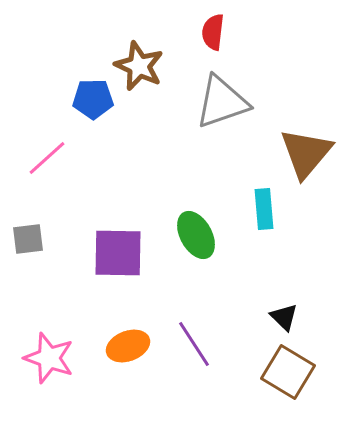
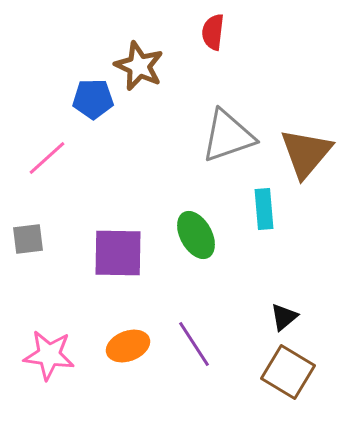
gray triangle: moved 6 px right, 34 px down
black triangle: rotated 36 degrees clockwise
pink star: moved 3 px up; rotated 12 degrees counterclockwise
